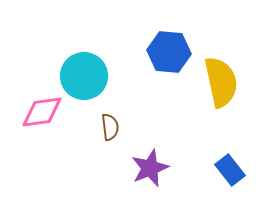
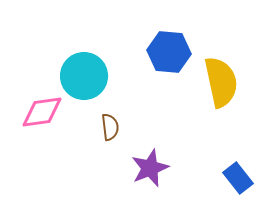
blue rectangle: moved 8 px right, 8 px down
